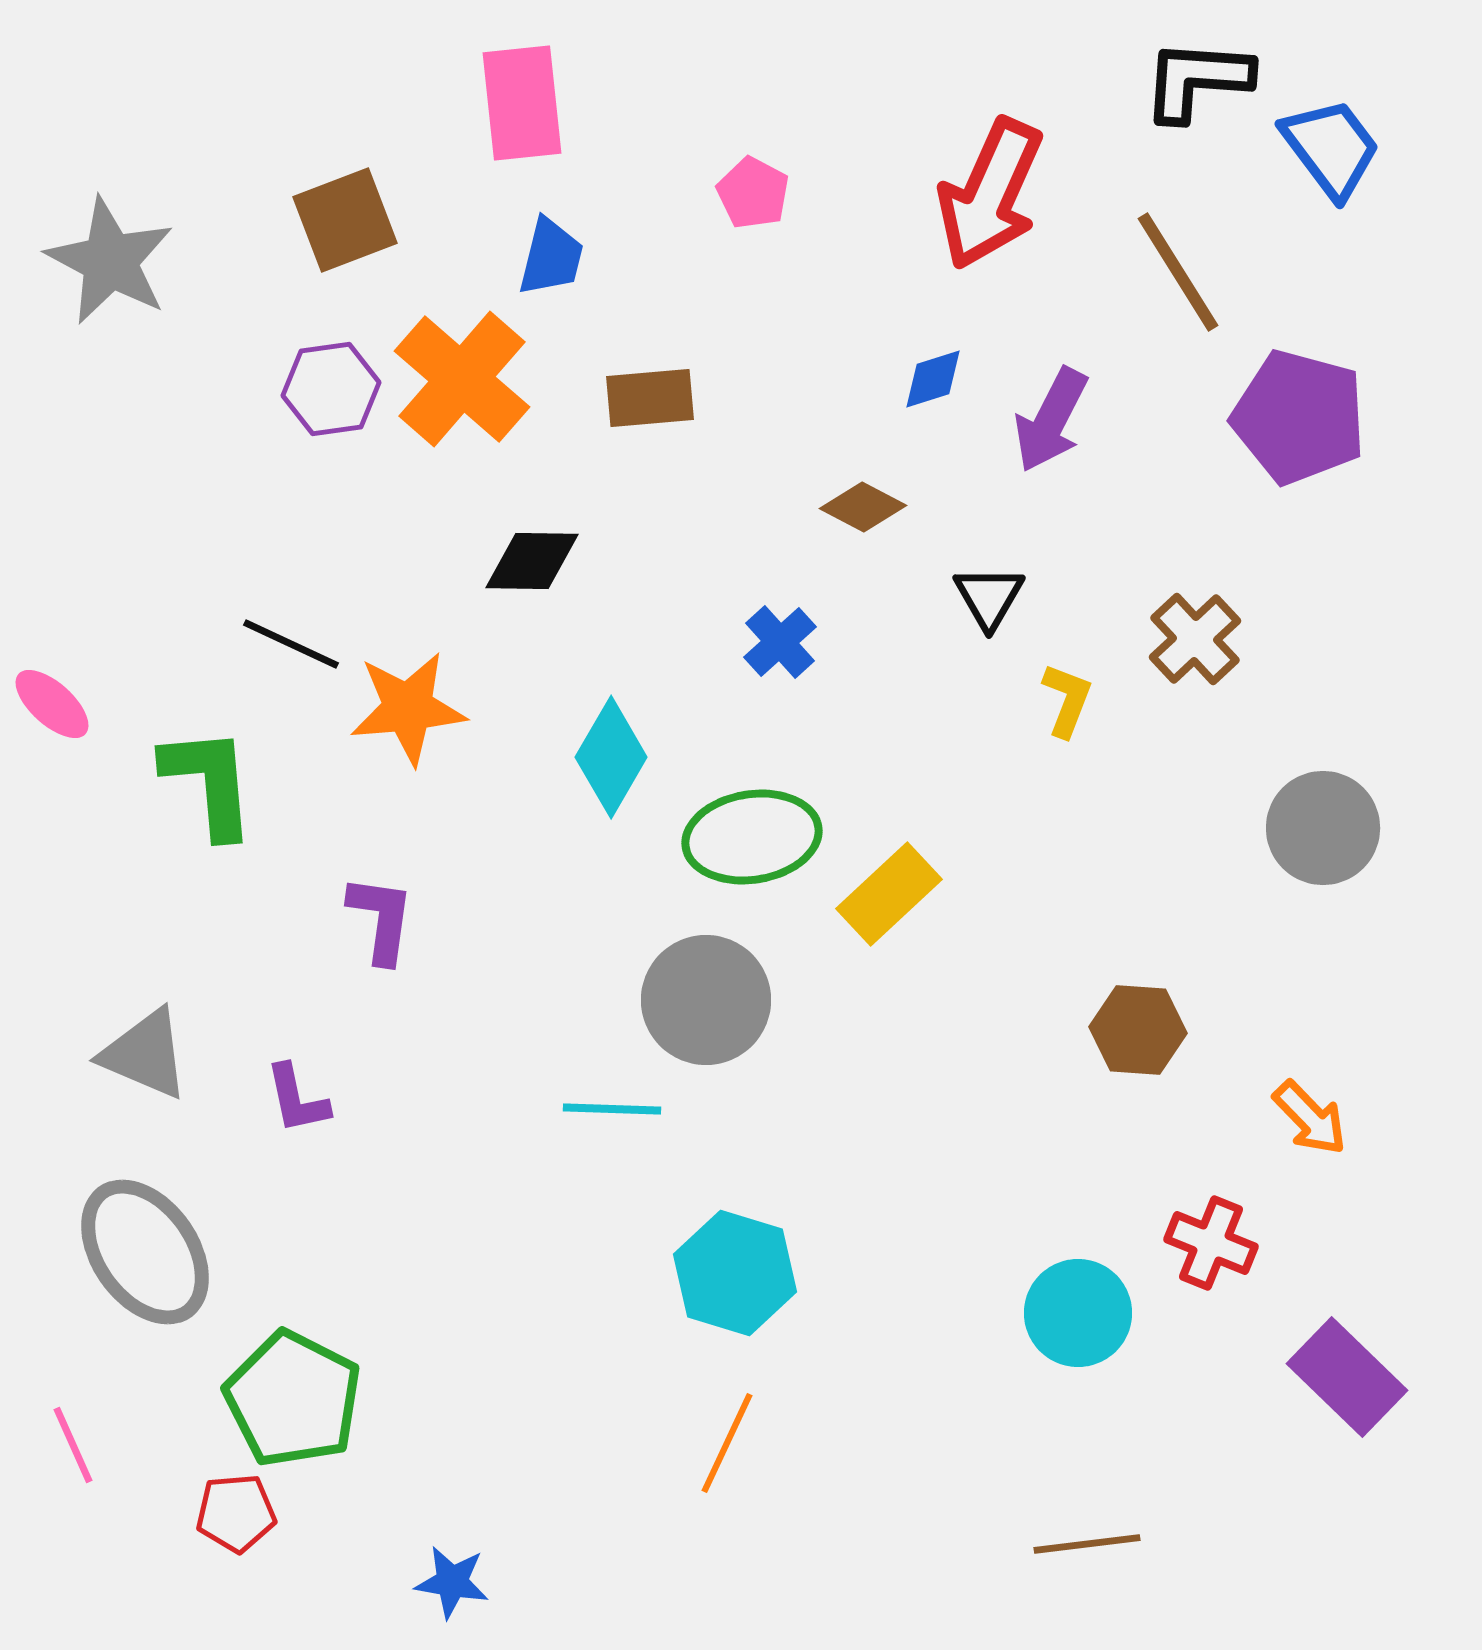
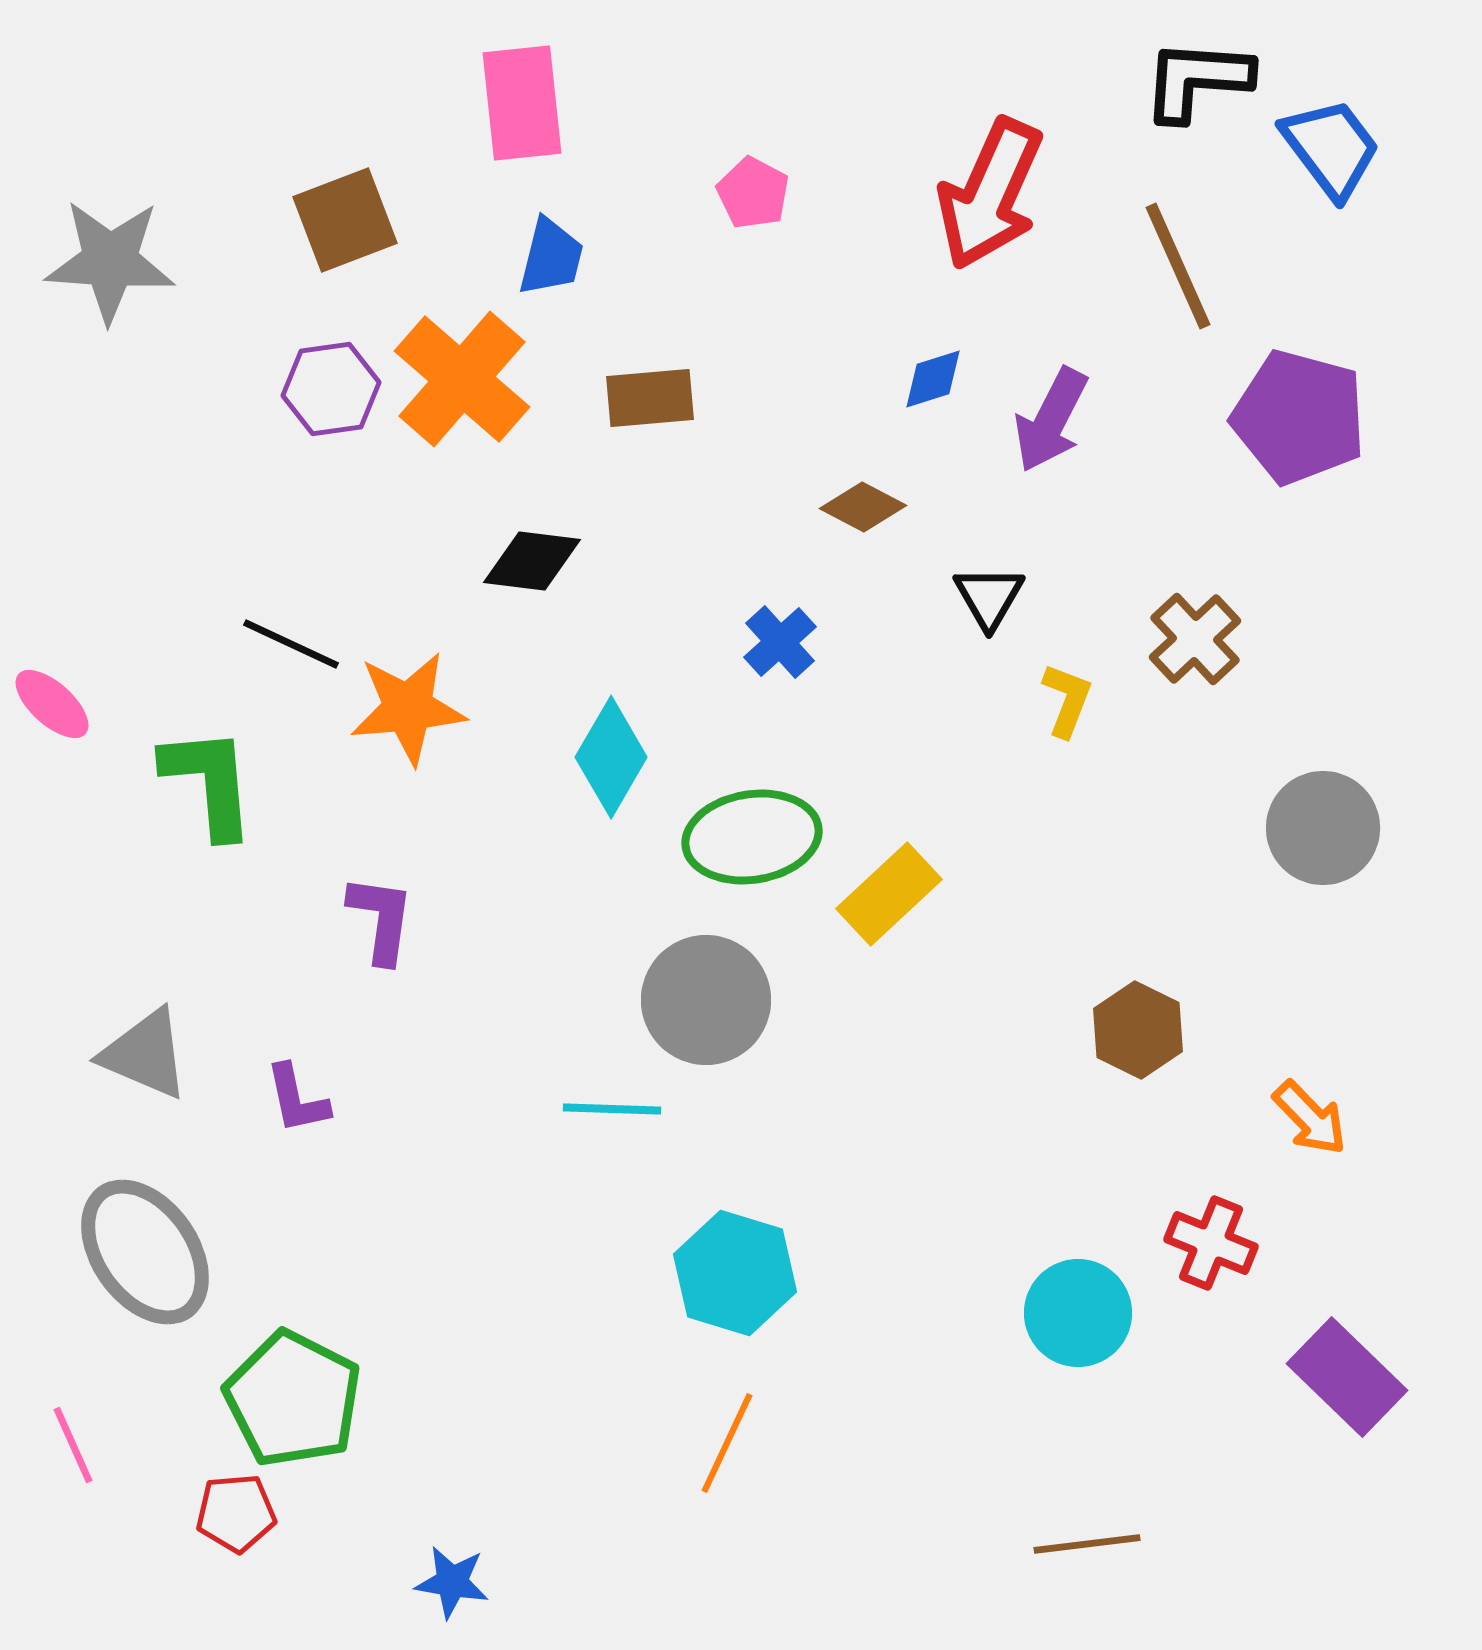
gray star at (110, 261): rotated 24 degrees counterclockwise
brown line at (1178, 272): moved 6 px up; rotated 8 degrees clockwise
black diamond at (532, 561): rotated 6 degrees clockwise
brown hexagon at (1138, 1030): rotated 22 degrees clockwise
